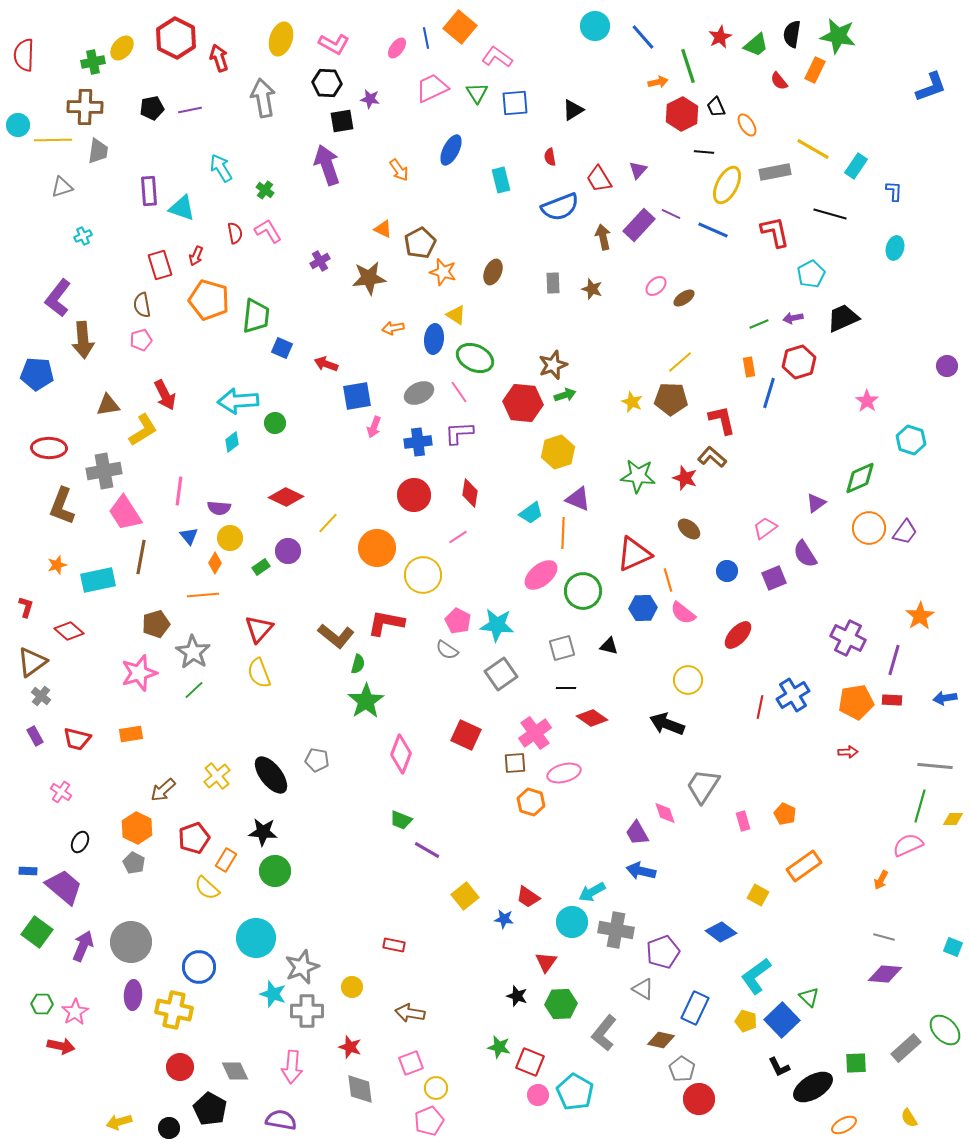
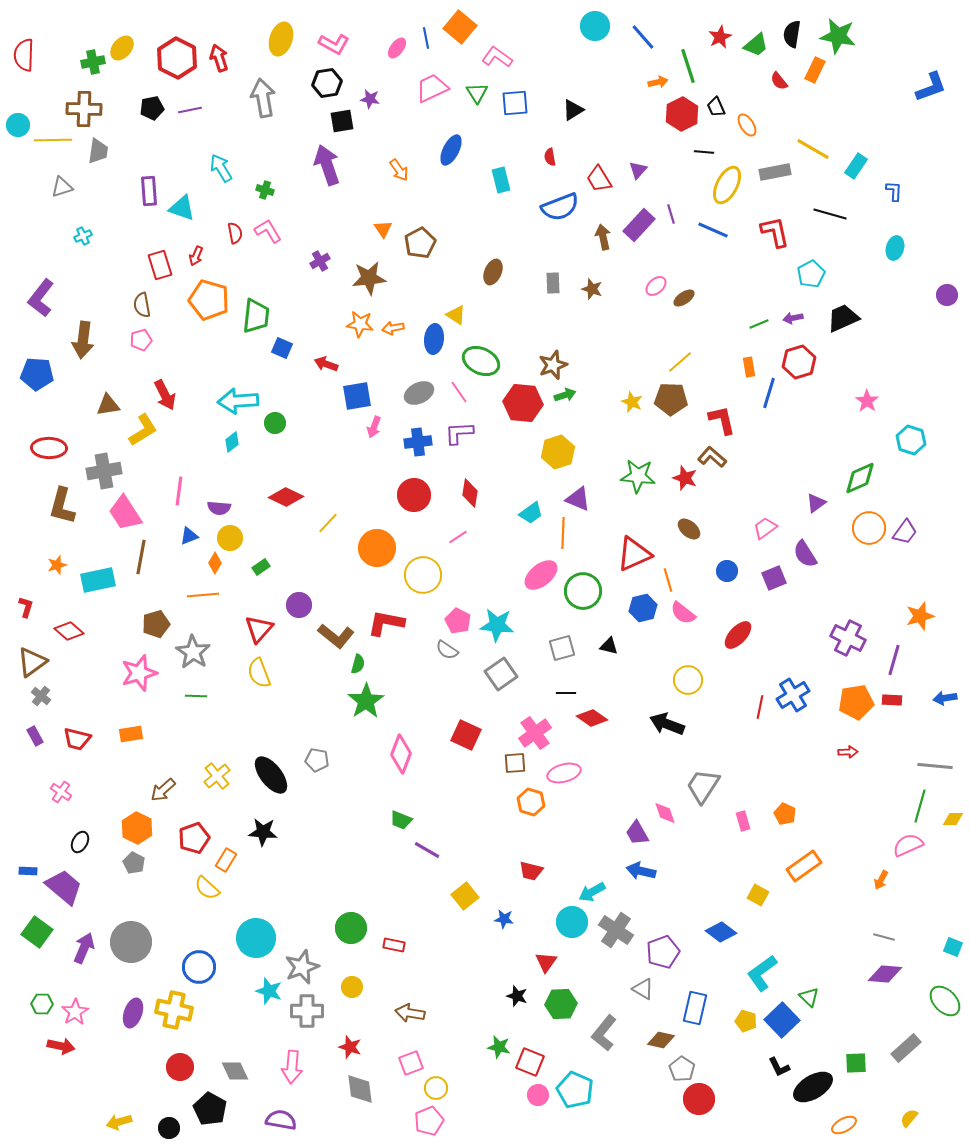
red hexagon at (176, 38): moved 1 px right, 20 px down
black hexagon at (327, 83): rotated 12 degrees counterclockwise
brown cross at (85, 107): moved 1 px left, 2 px down
green cross at (265, 190): rotated 18 degrees counterclockwise
purple line at (671, 214): rotated 48 degrees clockwise
orange triangle at (383, 229): rotated 30 degrees clockwise
orange star at (443, 272): moved 83 px left, 52 px down; rotated 8 degrees counterclockwise
purple L-shape at (58, 298): moved 17 px left
brown arrow at (83, 340): rotated 12 degrees clockwise
green ellipse at (475, 358): moved 6 px right, 3 px down
purple circle at (947, 366): moved 71 px up
brown L-shape at (62, 506): rotated 6 degrees counterclockwise
blue triangle at (189, 536): rotated 48 degrees clockwise
purple circle at (288, 551): moved 11 px right, 54 px down
blue hexagon at (643, 608): rotated 12 degrees counterclockwise
orange star at (920, 616): rotated 16 degrees clockwise
black line at (566, 688): moved 5 px down
green line at (194, 690): moved 2 px right, 6 px down; rotated 45 degrees clockwise
green circle at (275, 871): moved 76 px right, 57 px down
red trapezoid at (528, 897): moved 3 px right, 26 px up; rotated 20 degrees counterclockwise
gray cross at (616, 930): rotated 24 degrees clockwise
purple arrow at (83, 946): moved 1 px right, 2 px down
cyan L-shape at (756, 976): moved 6 px right, 3 px up
cyan star at (273, 994): moved 4 px left, 3 px up
purple ellipse at (133, 995): moved 18 px down; rotated 16 degrees clockwise
blue rectangle at (695, 1008): rotated 12 degrees counterclockwise
green ellipse at (945, 1030): moved 29 px up
cyan pentagon at (575, 1092): moved 2 px up; rotated 6 degrees counterclockwise
yellow semicircle at (909, 1118): rotated 72 degrees clockwise
